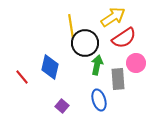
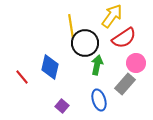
yellow arrow: moved 1 px left, 1 px up; rotated 20 degrees counterclockwise
gray rectangle: moved 7 px right, 5 px down; rotated 45 degrees clockwise
